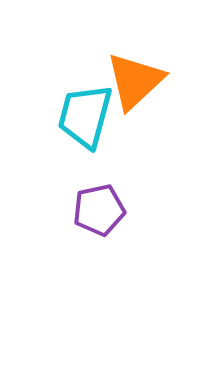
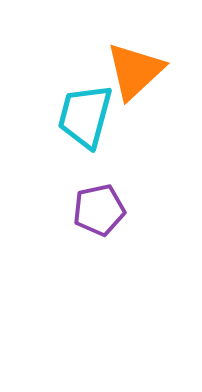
orange triangle: moved 10 px up
